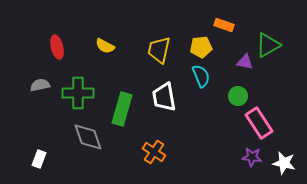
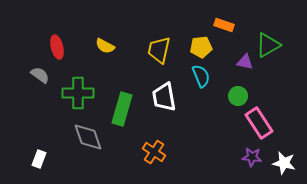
gray semicircle: moved 10 px up; rotated 48 degrees clockwise
